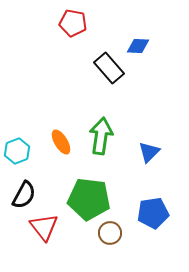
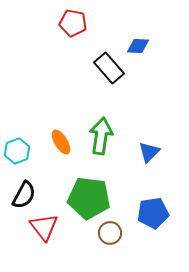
green pentagon: moved 1 px up
